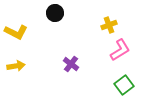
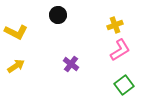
black circle: moved 3 px right, 2 px down
yellow cross: moved 6 px right
yellow arrow: rotated 24 degrees counterclockwise
